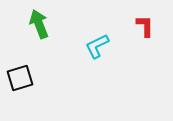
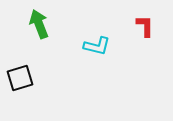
cyan L-shape: rotated 140 degrees counterclockwise
